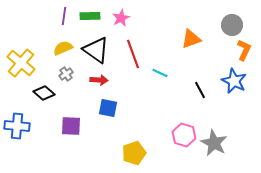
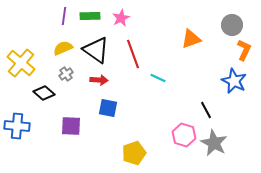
cyan line: moved 2 px left, 5 px down
black line: moved 6 px right, 20 px down
